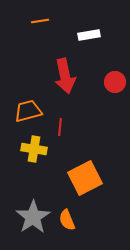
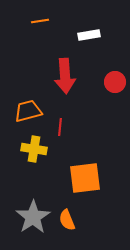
red arrow: rotated 8 degrees clockwise
orange square: rotated 20 degrees clockwise
